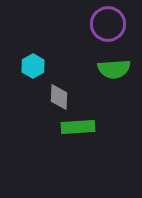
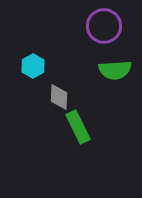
purple circle: moved 4 px left, 2 px down
green semicircle: moved 1 px right, 1 px down
green rectangle: rotated 68 degrees clockwise
